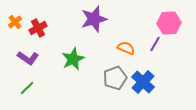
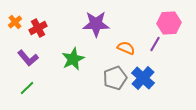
purple star: moved 2 px right, 5 px down; rotated 16 degrees clockwise
purple L-shape: rotated 15 degrees clockwise
blue cross: moved 4 px up
